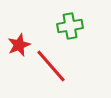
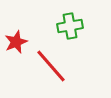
red star: moved 3 px left, 3 px up
